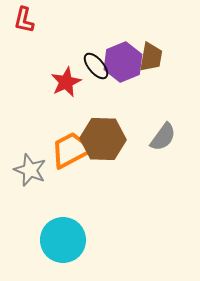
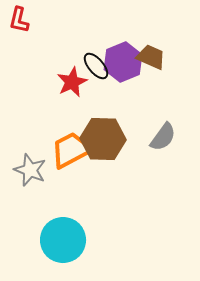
red L-shape: moved 5 px left
brown trapezoid: rotated 76 degrees counterclockwise
red star: moved 6 px right
